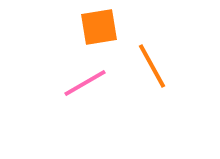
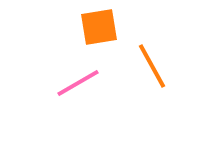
pink line: moved 7 px left
